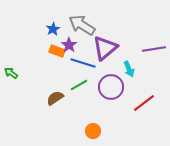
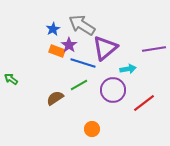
cyan arrow: moved 1 px left; rotated 77 degrees counterclockwise
green arrow: moved 6 px down
purple circle: moved 2 px right, 3 px down
orange circle: moved 1 px left, 2 px up
